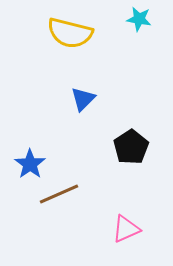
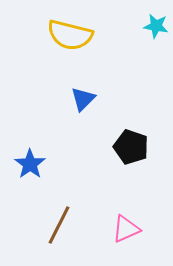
cyan star: moved 17 px right, 7 px down
yellow semicircle: moved 2 px down
black pentagon: rotated 20 degrees counterclockwise
brown line: moved 31 px down; rotated 39 degrees counterclockwise
